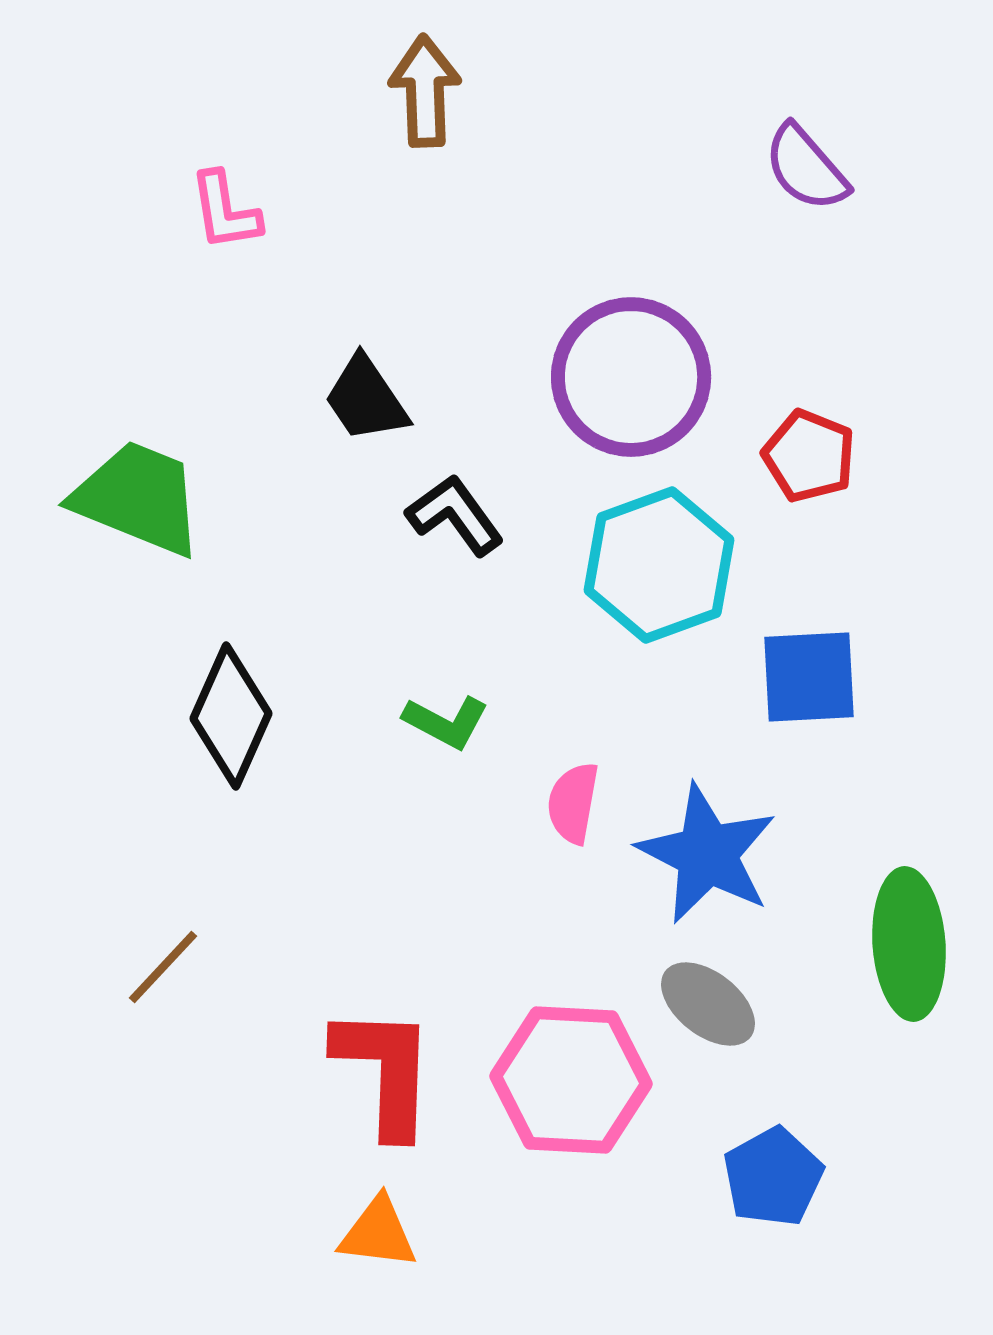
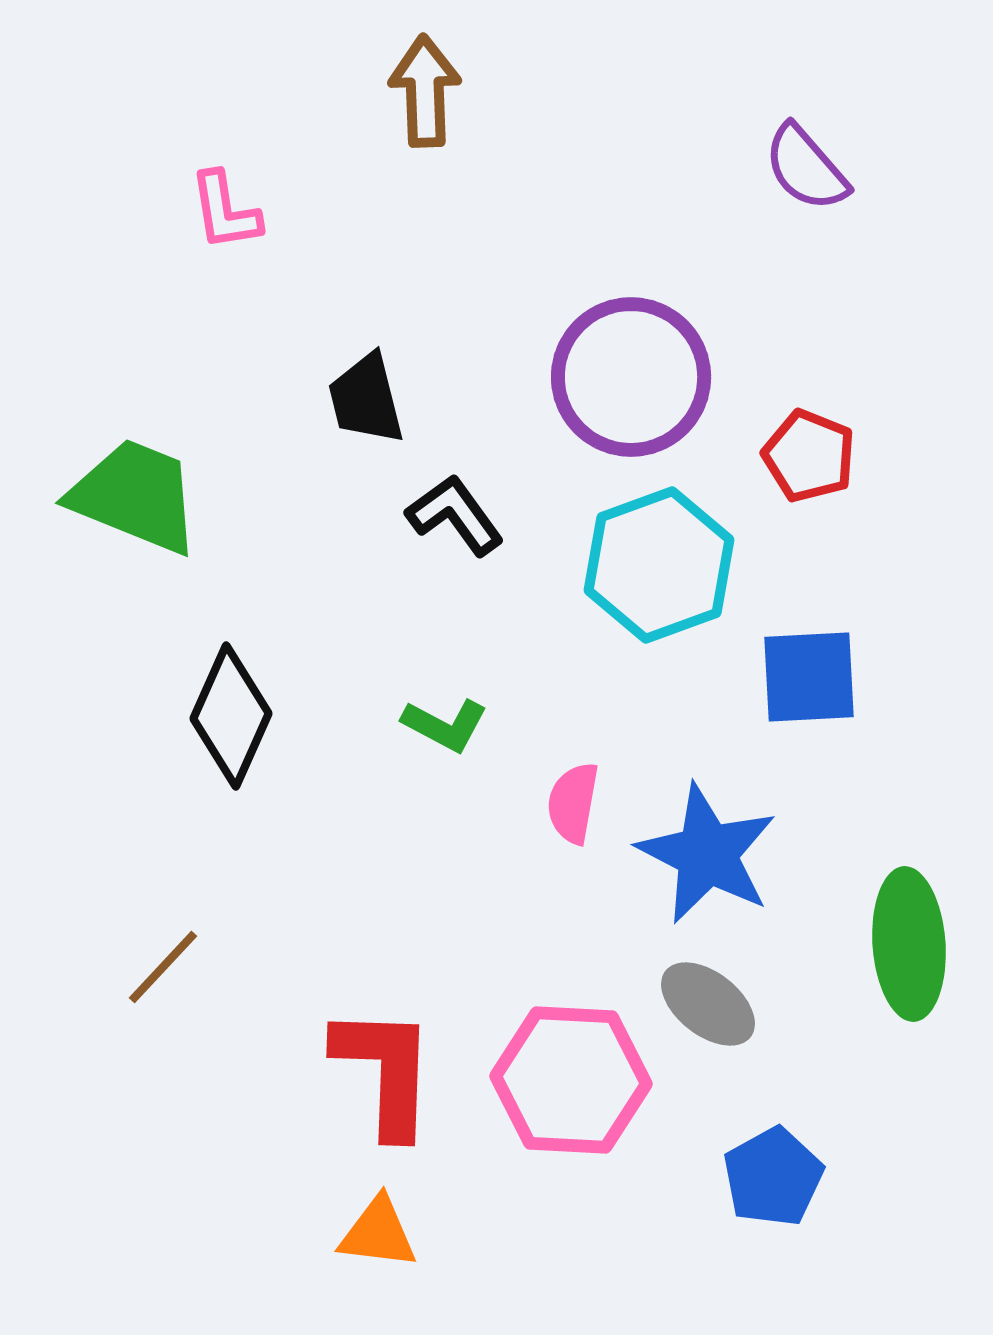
black trapezoid: rotated 20 degrees clockwise
green trapezoid: moved 3 px left, 2 px up
green L-shape: moved 1 px left, 3 px down
